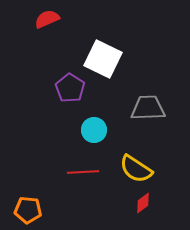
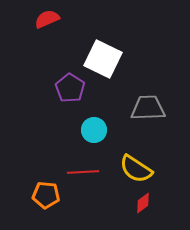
orange pentagon: moved 18 px right, 15 px up
